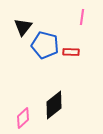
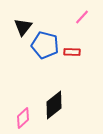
pink line: rotated 35 degrees clockwise
red rectangle: moved 1 px right
